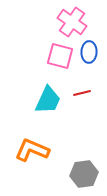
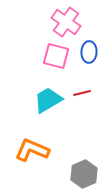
pink cross: moved 6 px left
pink square: moved 4 px left
cyan trapezoid: rotated 144 degrees counterclockwise
gray hexagon: rotated 16 degrees counterclockwise
